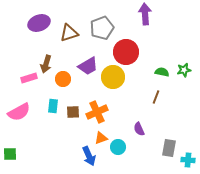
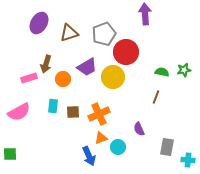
purple ellipse: rotated 40 degrees counterclockwise
gray pentagon: moved 2 px right, 6 px down
purple trapezoid: moved 1 px left, 1 px down
orange cross: moved 2 px right, 2 px down
gray rectangle: moved 2 px left, 1 px up
